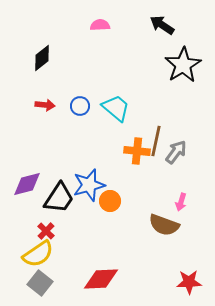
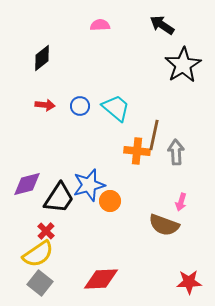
brown line: moved 2 px left, 6 px up
gray arrow: rotated 40 degrees counterclockwise
